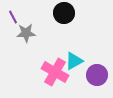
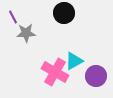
purple circle: moved 1 px left, 1 px down
